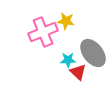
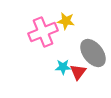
cyan star: moved 5 px left, 7 px down
red triangle: rotated 24 degrees clockwise
